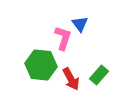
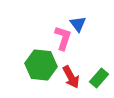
blue triangle: moved 2 px left
green rectangle: moved 3 px down
red arrow: moved 2 px up
